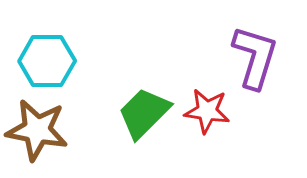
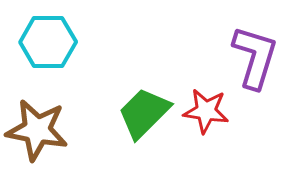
cyan hexagon: moved 1 px right, 19 px up
red star: moved 1 px left
